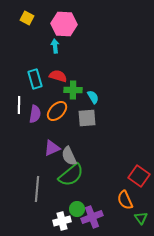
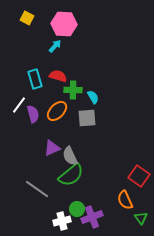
cyan arrow: rotated 48 degrees clockwise
white line: rotated 36 degrees clockwise
purple semicircle: moved 2 px left; rotated 24 degrees counterclockwise
gray semicircle: moved 1 px right
gray line: rotated 60 degrees counterclockwise
